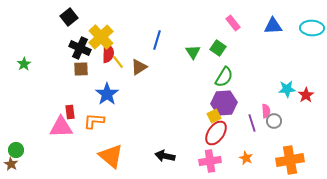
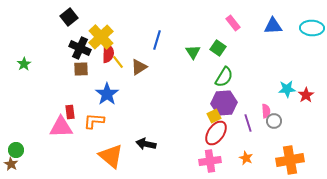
purple line: moved 4 px left
black arrow: moved 19 px left, 12 px up
